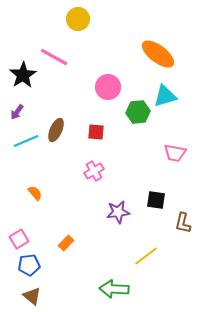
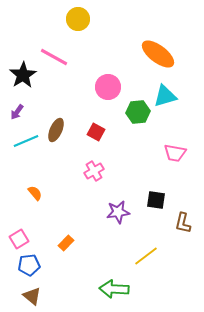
red square: rotated 24 degrees clockwise
